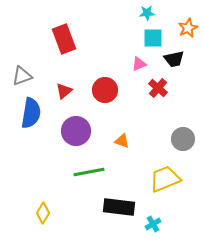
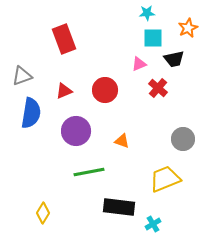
red triangle: rotated 18 degrees clockwise
